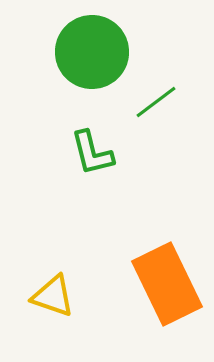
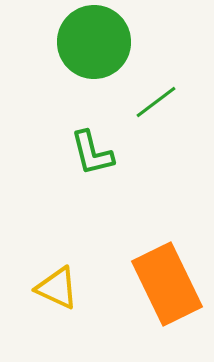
green circle: moved 2 px right, 10 px up
yellow triangle: moved 4 px right, 8 px up; rotated 6 degrees clockwise
